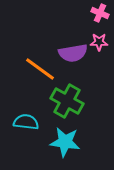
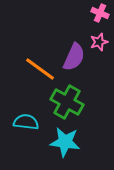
pink star: rotated 18 degrees counterclockwise
purple semicircle: moved 1 px right, 4 px down; rotated 56 degrees counterclockwise
green cross: moved 1 px down
